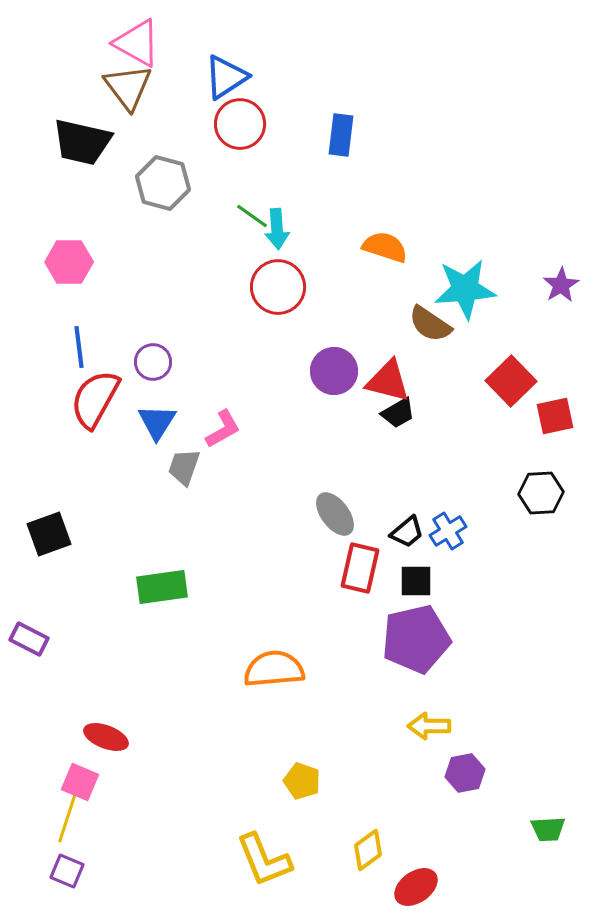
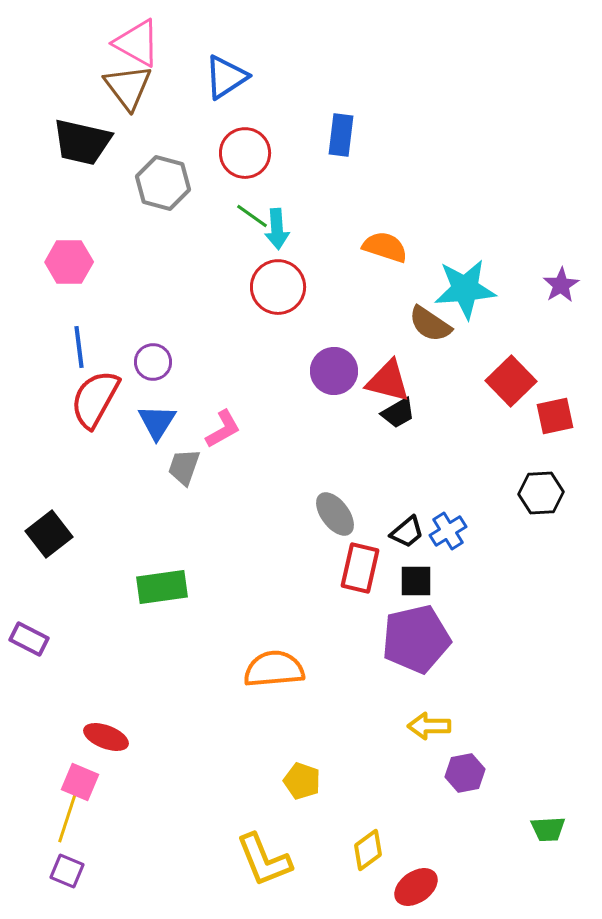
red circle at (240, 124): moved 5 px right, 29 px down
black square at (49, 534): rotated 18 degrees counterclockwise
